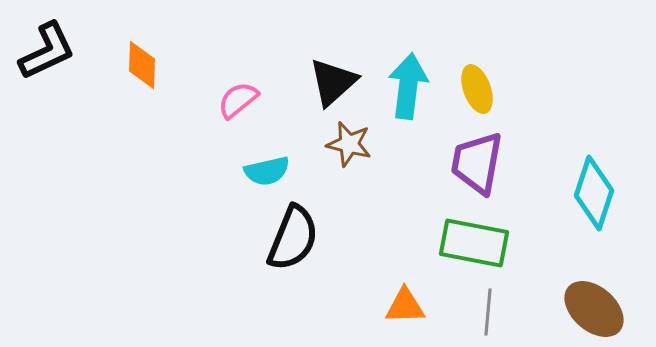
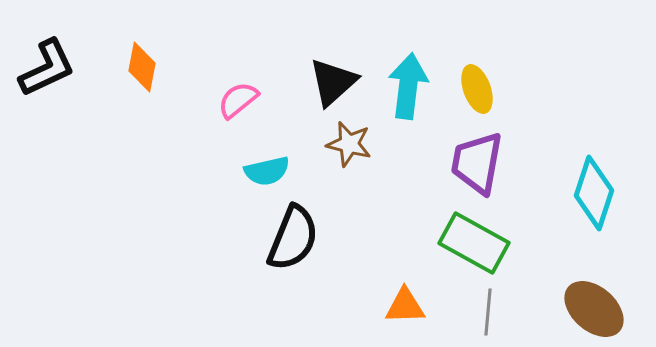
black L-shape: moved 17 px down
orange diamond: moved 2 px down; rotated 9 degrees clockwise
green rectangle: rotated 18 degrees clockwise
